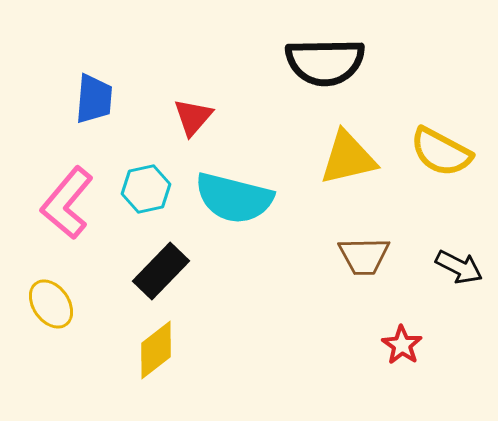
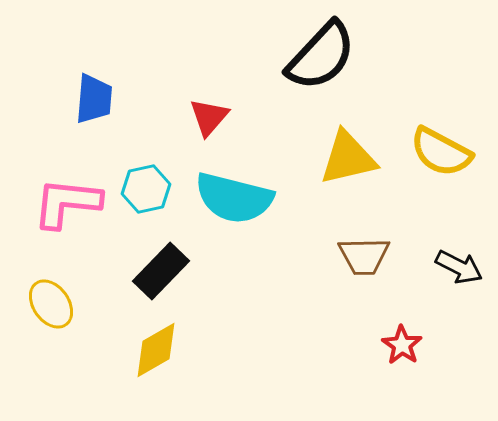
black semicircle: moved 4 px left, 6 px up; rotated 46 degrees counterclockwise
red triangle: moved 16 px right
pink L-shape: rotated 56 degrees clockwise
yellow diamond: rotated 8 degrees clockwise
